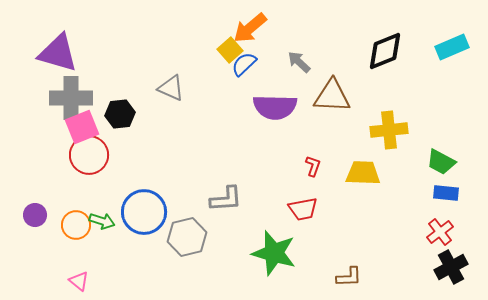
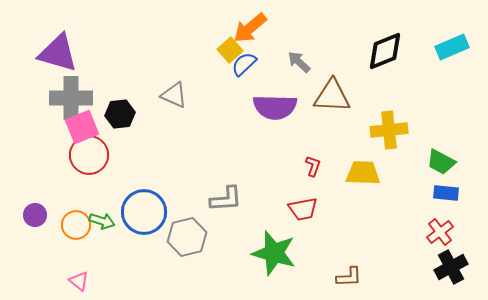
gray triangle: moved 3 px right, 7 px down
